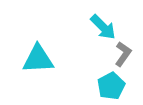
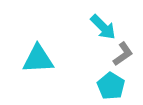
gray L-shape: rotated 20 degrees clockwise
cyan pentagon: rotated 12 degrees counterclockwise
